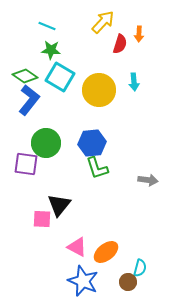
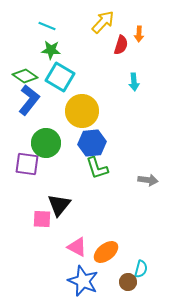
red semicircle: moved 1 px right, 1 px down
yellow circle: moved 17 px left, 21 px down
purple square: moved 1 px right
cyan semicircle: moved 1 px right, 1 px down
